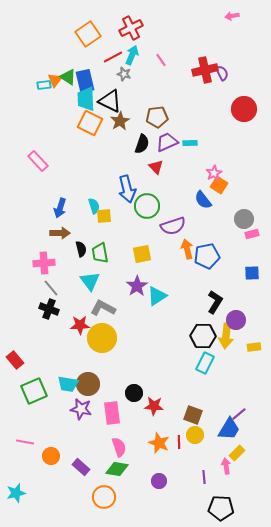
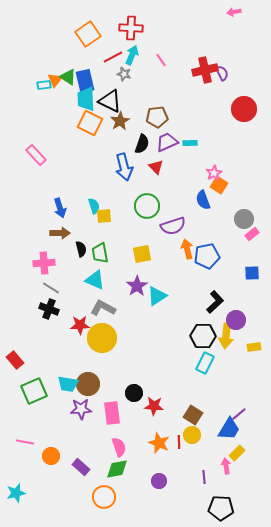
pink arrow at (232, 16): moved 2 px right, 4 px up
red cross at (131, 28): rotated 30 degrees clockwise
pink rectangle at (38, 161): moved 2 px left, 6 px up
blue arrow at (127, 189): moved 3 px left, 22 px up
blue semicircle at (203, 200): rotated 18 degrees clockwise
blue arrow at (60, 208): rotated 36 degrees counterclockwise
pink rectangle at (252, 234): rotated 24 degrees counterclockwise
cyan triangle at (90, 281): moved 5 px right, 1 px up; rotated 30 degrees counterclockwise
gray line at (51, 288): rotated 18 degrees counterclockwise
black L-shape at (215, 302): rotated 15 degrees clockwise
purple star at (81, 409): rotated 15 degrees counterclockwise
brown square at (193, 415): rotated 12 degrees clockwise
yellow circle at (195, 435): moved 3 px left
green diamond at (117, 469): rotated 20 degrees counterclockwise
